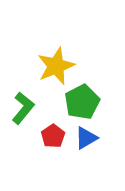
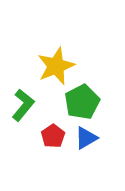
green L-shape: moved 3 px up
